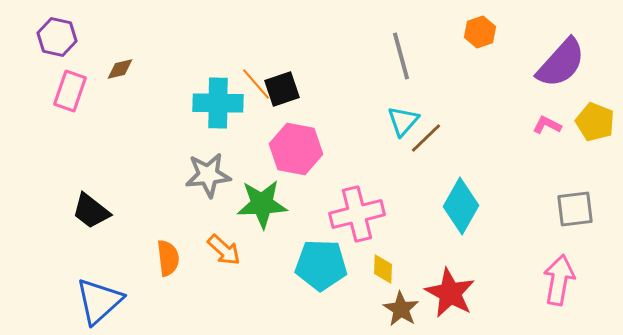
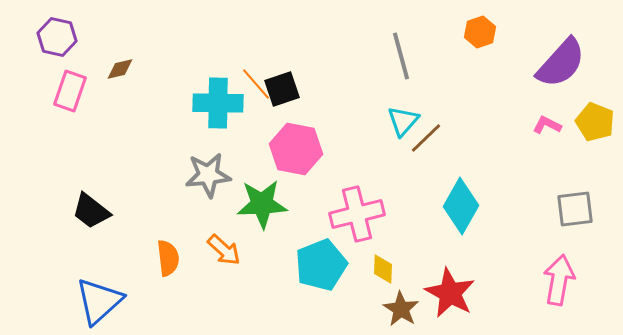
cyan pentagon: rotated 24 degrees counterclockwise
